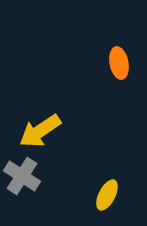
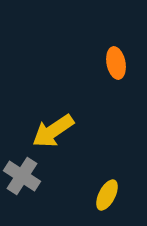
orange ellipse: moved 3 px left
yellow arrow: moved 13 px right
